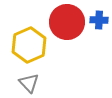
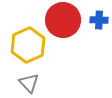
red circle: moved 4 px left, 2 px up
yellow hexagon: moved 1 px left
